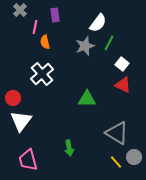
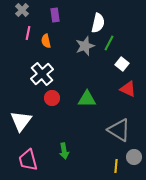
gray cross: moved 2 px right
white semicircle: rotated 24 degrees counterclockwise
pink line: moved 7 px left, 6 px down
orange semicircle: moved 1 px right, 1 px up
red triangle: moved 5 px right, 4 px down
red circle: moved 39 px right
gray triangle: moved 2 px right, 3 px up
green arrow: moved 5 px left, 3 px down
yellow line: moved 4 px down; rotated 48 degrees clockwise
